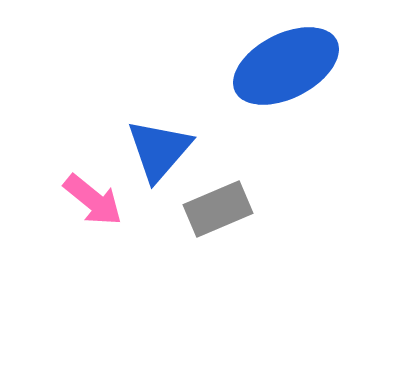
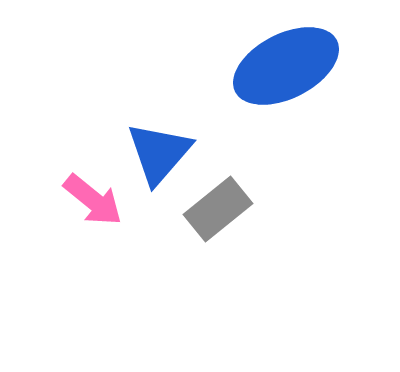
blue triangle: moved 3 px down
gray rectangle: rotated 16 degrees counterclockwise
